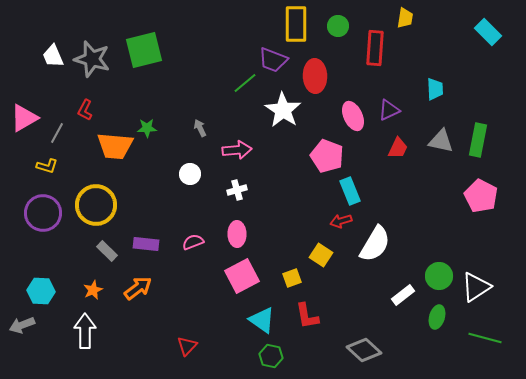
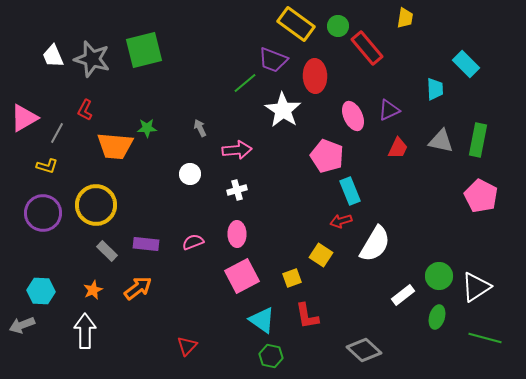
yellow rectangle at (296, 24): rotated 54 degrees counterclockwise
cyan rectangle at (488, 32): moved 22 px left, 32 px down
red rectangle at (375, 48): moved 8 px left; rotated 44 degrees counterclockwise
